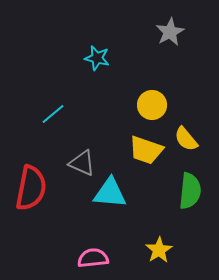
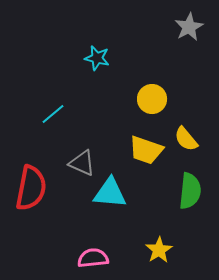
gray star: moved 19 px right, 5 px up
yellow circle: moved 6 px up
